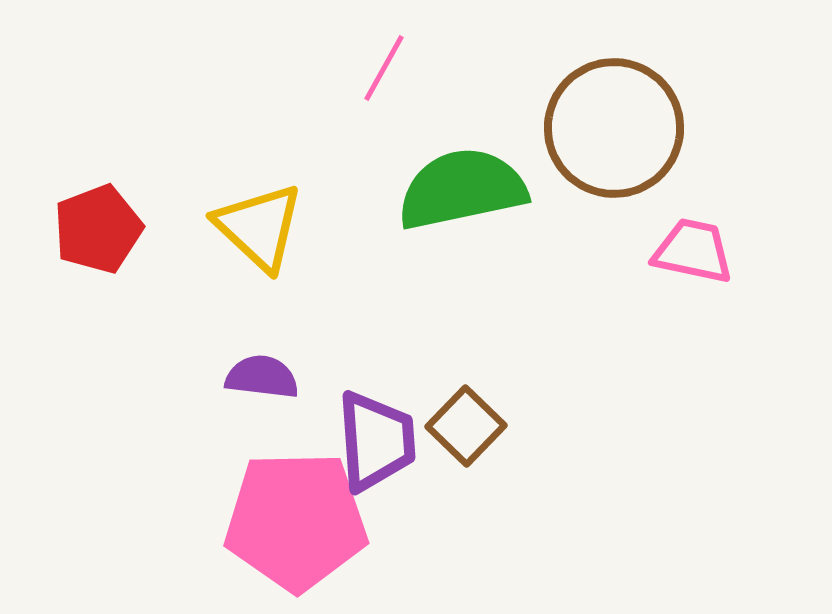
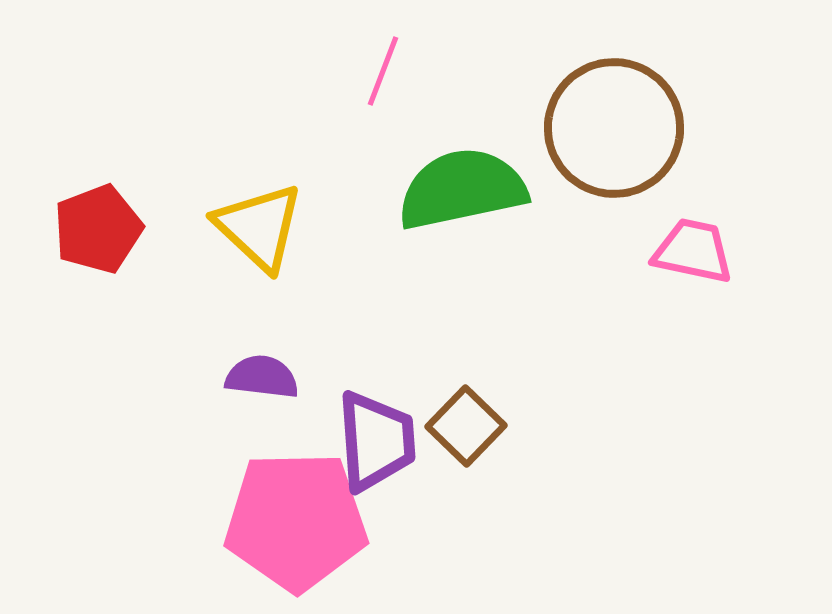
pink line: moved 1 px left, 3 px down; rotated 8 degrees counterclockwise
